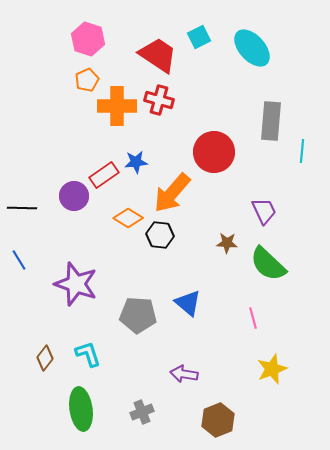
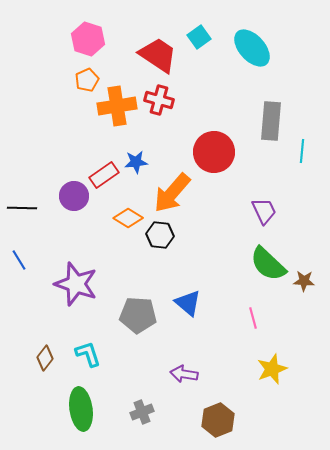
cyan square: rotated 10 degrees counterclockwise
orange cross: rotated 9 degrees counterclockwise
brown star: moved 77 px right, 38 px down
